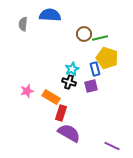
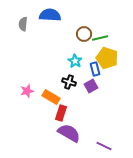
cyan star: moved 3 px right, 8 px up; rotated 16 degrees counterclockwise
purple square: rotated 16 degrees counterclockwise
purple line: moved 8 px left
